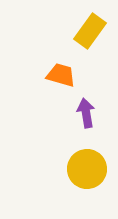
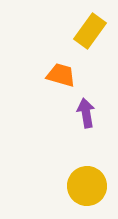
yellow circle: moved 17 px down
